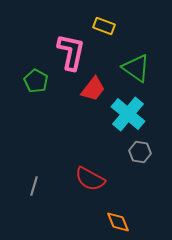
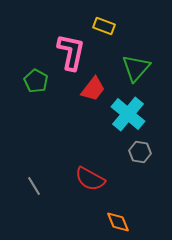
green triangle: rotated 36 degrees clockwise
gray line: rotated 48 degrees counterclockwise
